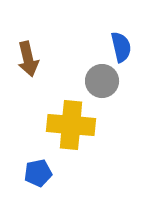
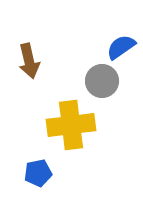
blue semicircle: rotated 112 degrees counterclockwise
brown arrow: moved 1 px right, 2 px down
yellow cross: rotated 12 degrees counterclockwise
